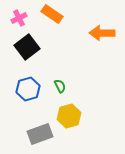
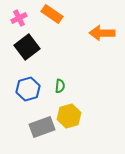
green semicircle: rotated 32 degrees clockwise
gray rectangle: moved 2 px right, 7 px up
